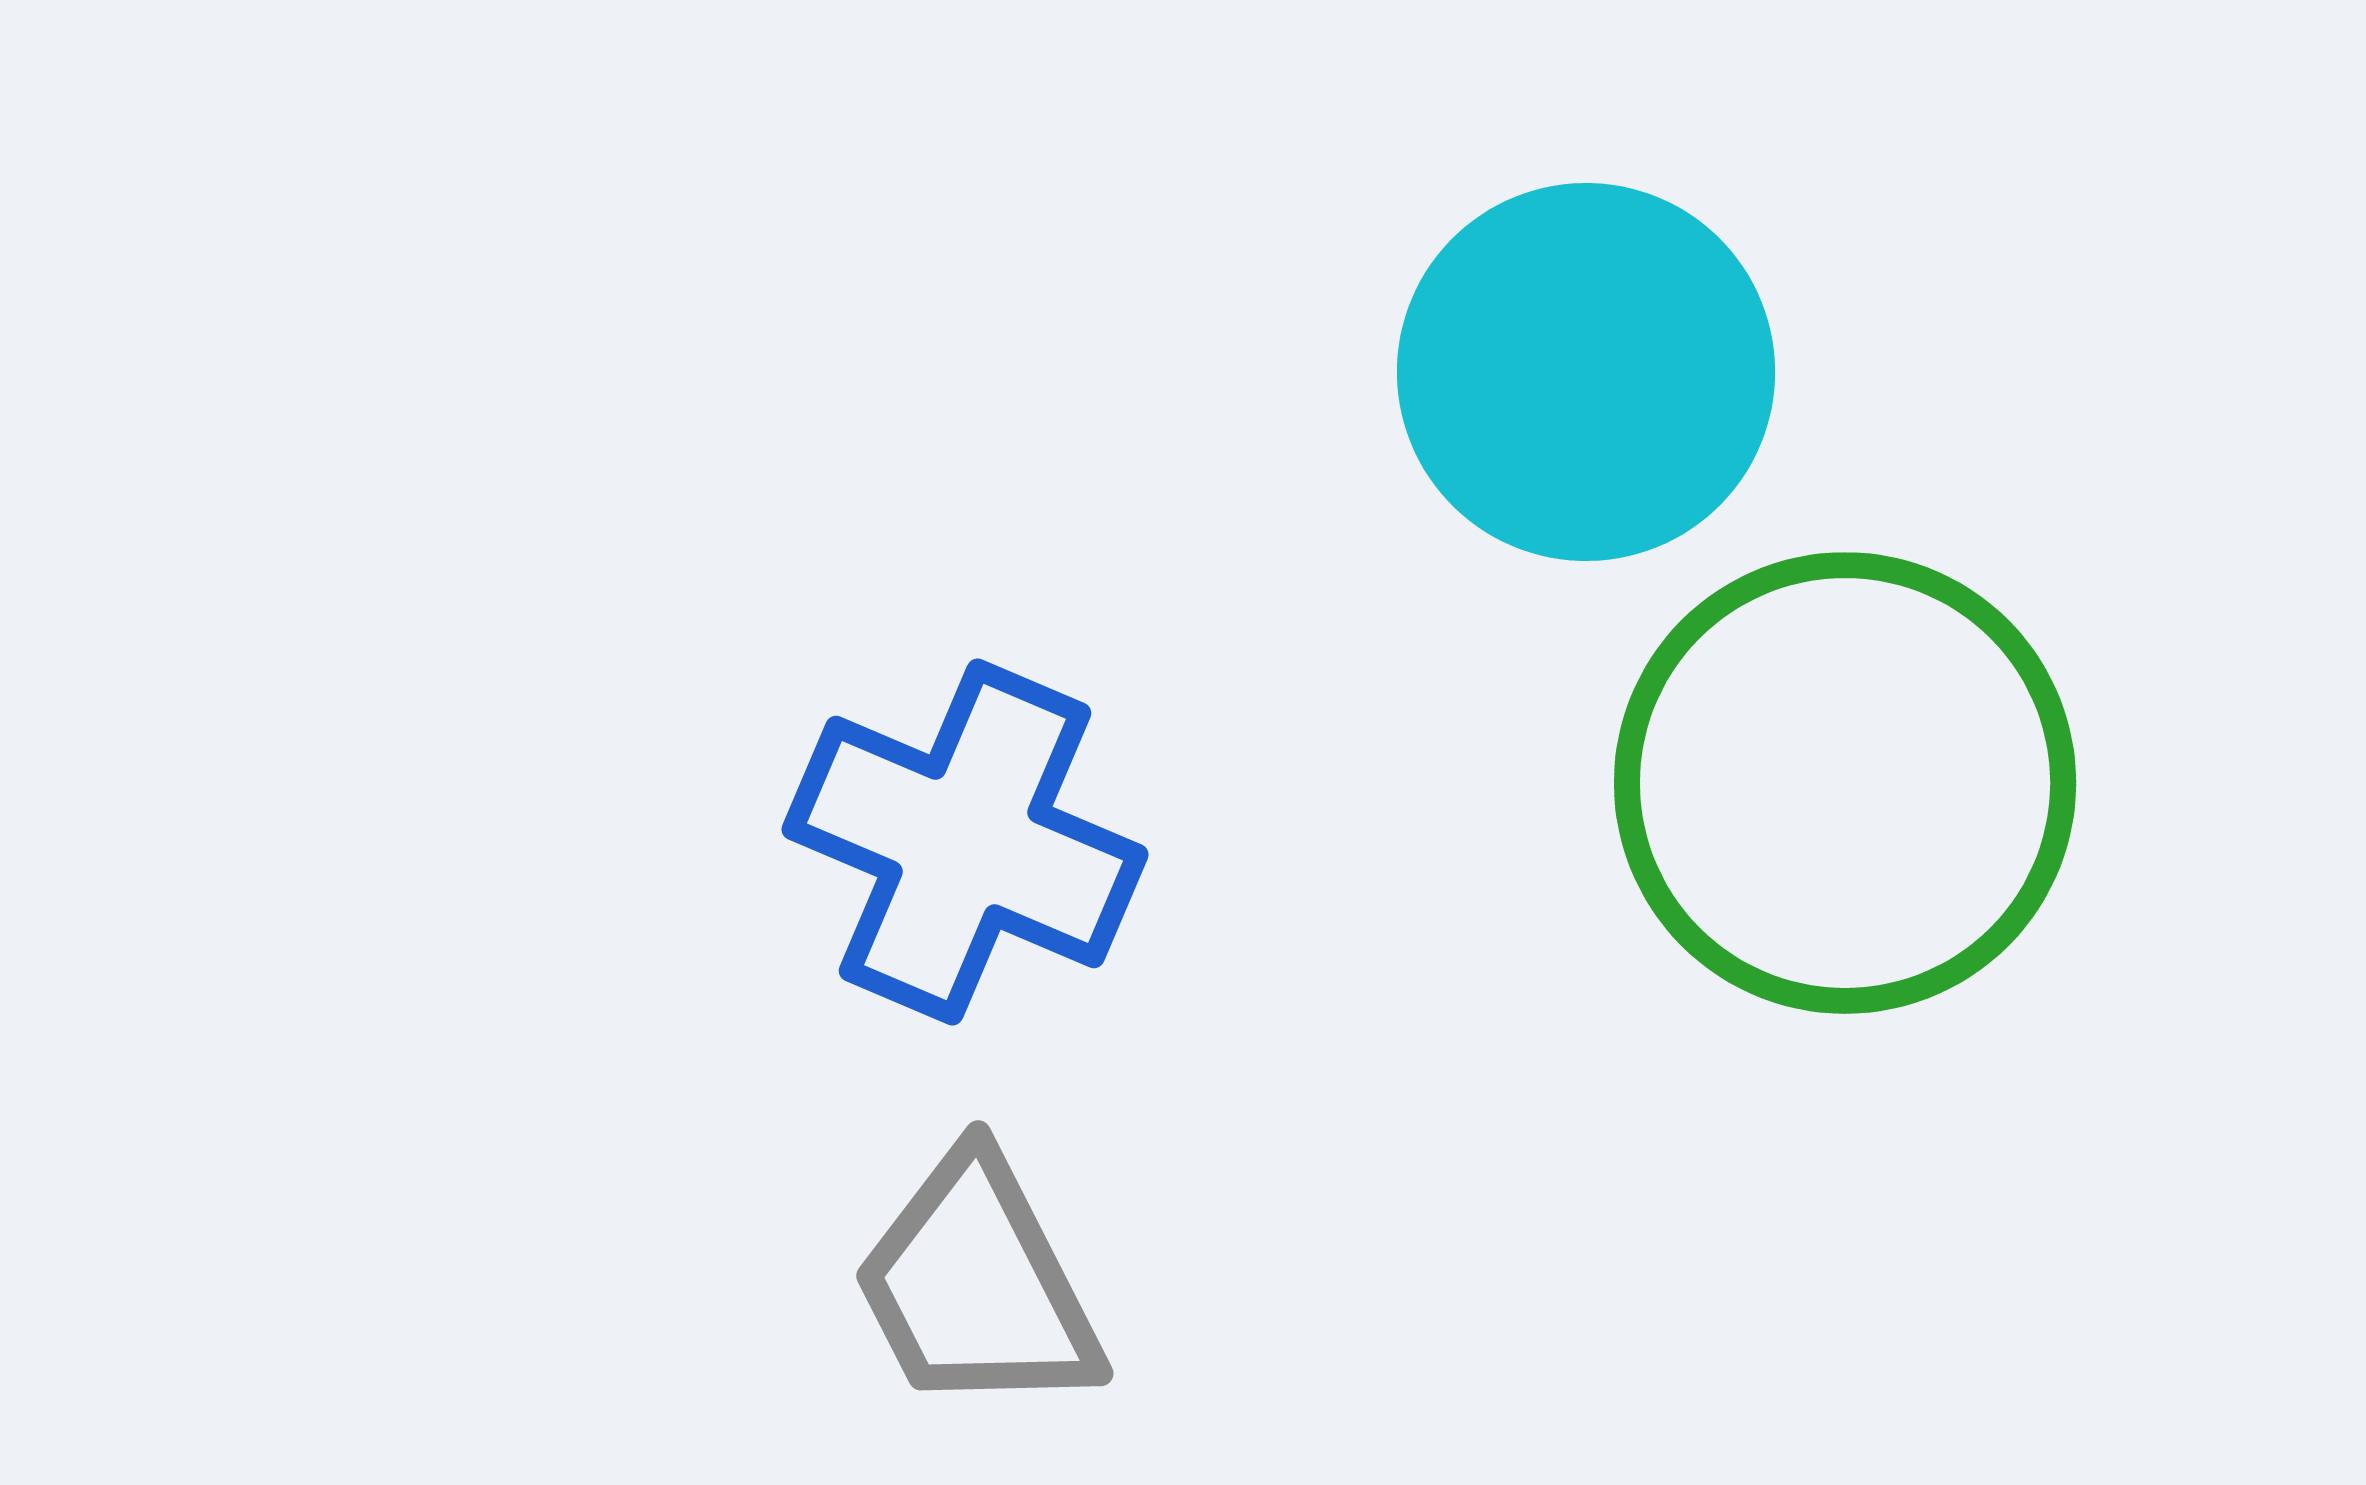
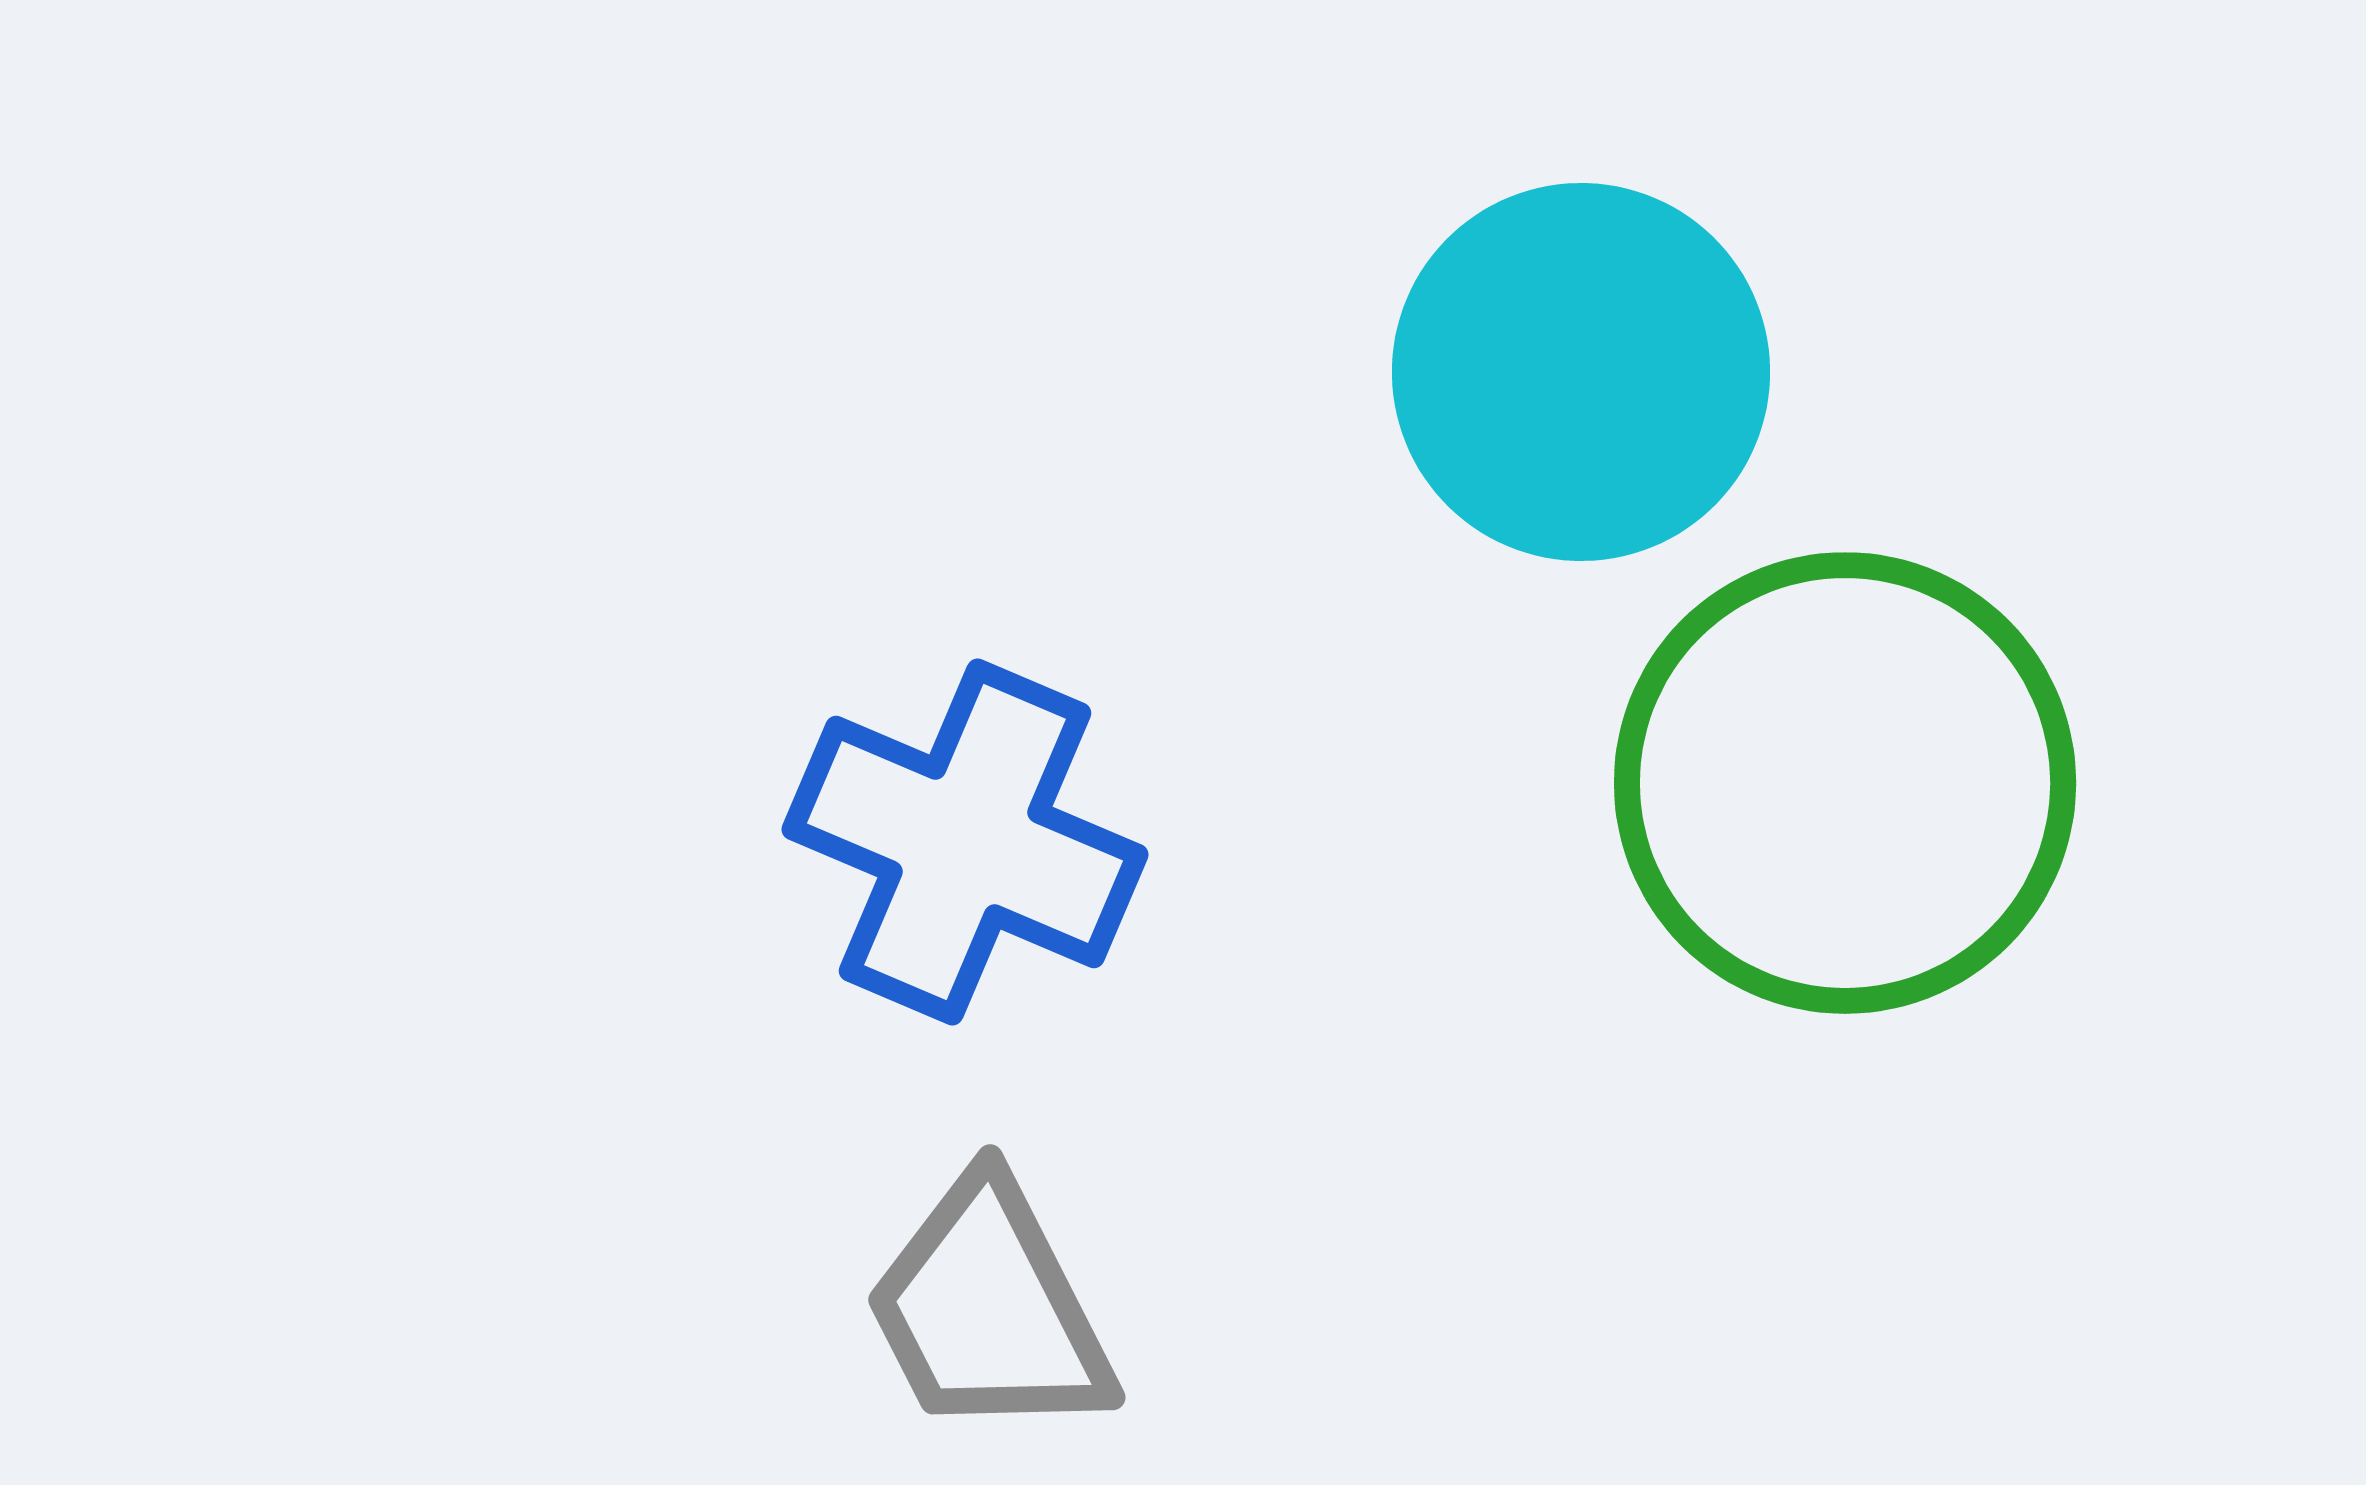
cyan circle: moved 5 px left
gray trapezoid: moved 12 px right, 24 px down
